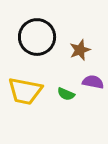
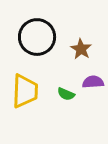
brown star: moved 1 px right, 1 px up; rotated 20 degrees counterclockwise
purple semicircle: rotated 15 degrees counterclockwise
yellow trapezoid: rotated 99 degrees counterclockwise
